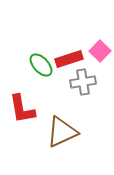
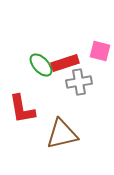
pink square: rotated 30 degrees counterclockwise
red rectangle: moved 4 px left, 4 px down
gray cross: moved 4 px left
brown triangle: moved 2 px down; rotated 12 degrees clockwise
